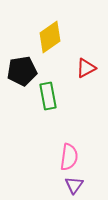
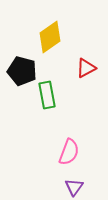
black pentagon: rotated 24 degrees clockwise
green rectangle: moved 1 px left, 1 px up
pink semicircle: moved 5 px up; rotated 12 degrees clockwise
purple triangle: moved 2 px down
